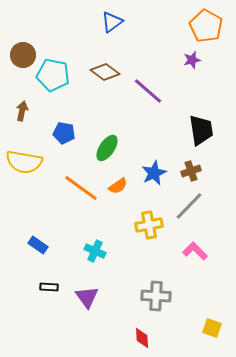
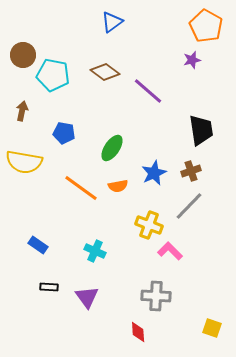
green ellipse: moved 5 px right
orange semicircle: rotated 24 degrees clockwise
yellow cross: rotated 32 degrees clockwise
pink L-shape: moved 25 px left
red diamond: moved 4 px left, 6 px up
